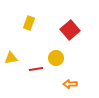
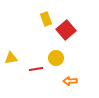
yellow rectangle: moved 17 px right, 4 px up; rotated 40 degrees counterclockwise
red square: moved 4 px left
orange arrow: moved 3 px up
